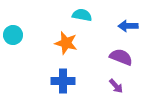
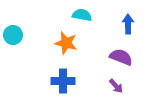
blue arrow: moved 2 px up; rotated 90 degrees clockwise
